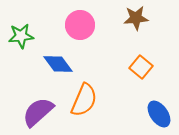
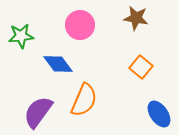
brown star: rotated 15 degrees clockwise
purple semicircle: rotated 12 degrees counterclockwise
